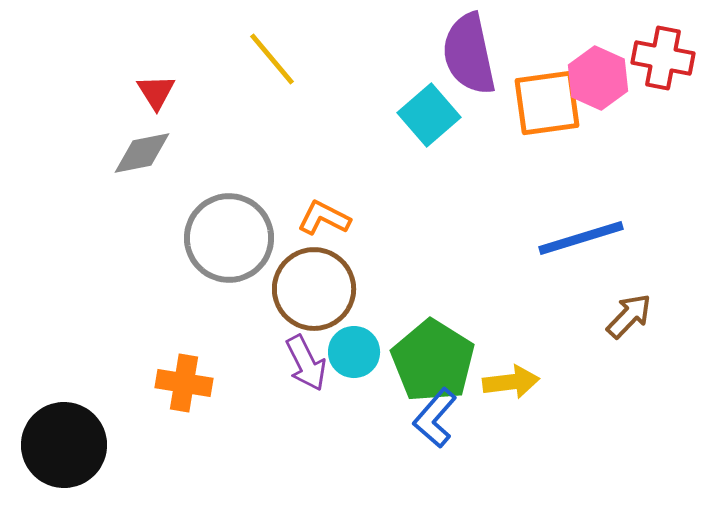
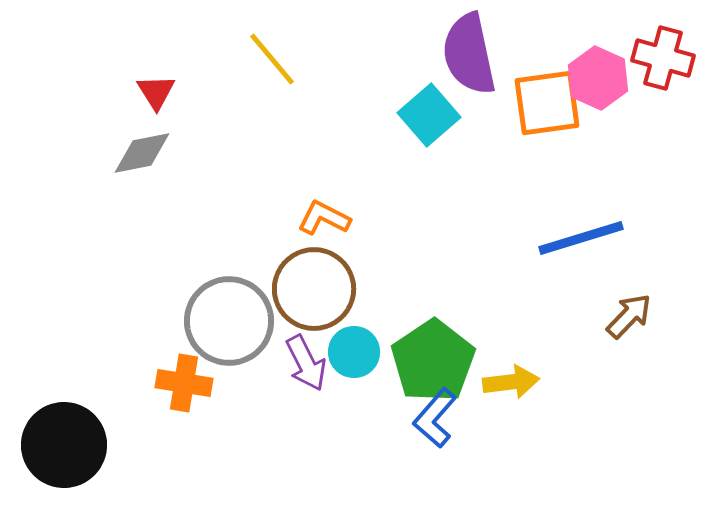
red cross: rotated 4 degrees clockwise
gray circle: moved 83 px down
green pentagon: rotated 6 degrees clockwise
